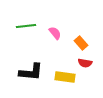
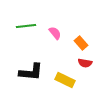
yellow rectangle: moved 3 px down; rotated 18 degrees clockwise
